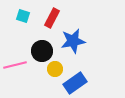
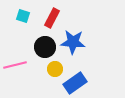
blue star: moved 1 px down; rotated 15 degrees clockwise
black circle: moved 3 px right, 4 px up
